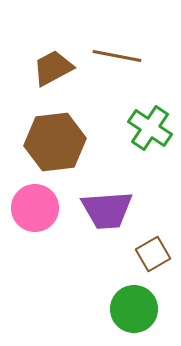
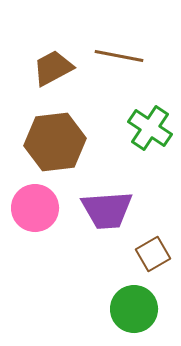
brown line: moved 2 px right
